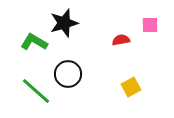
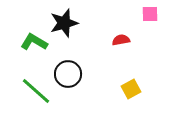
pink square: moved 11 px up
yellow square: moved 2 px down
